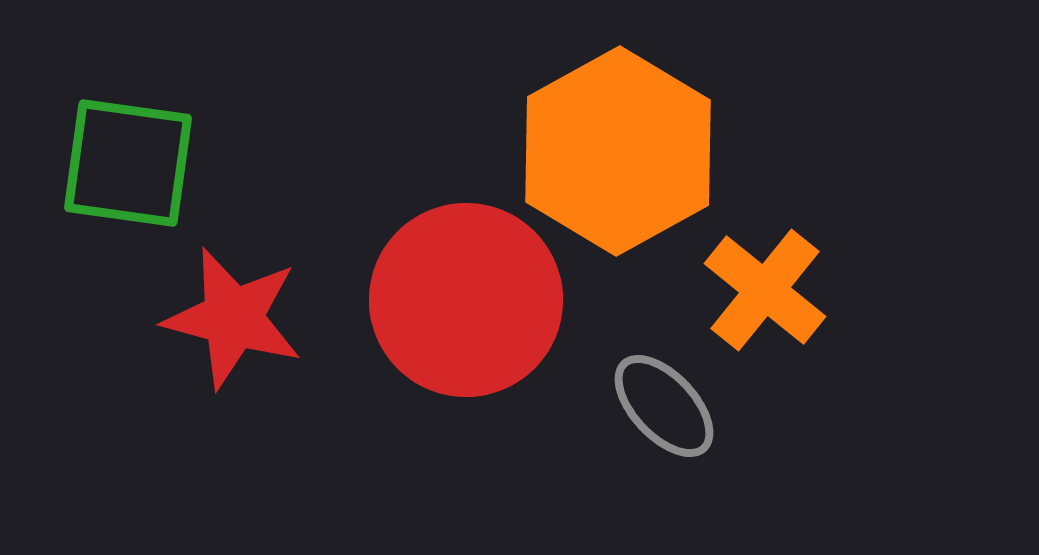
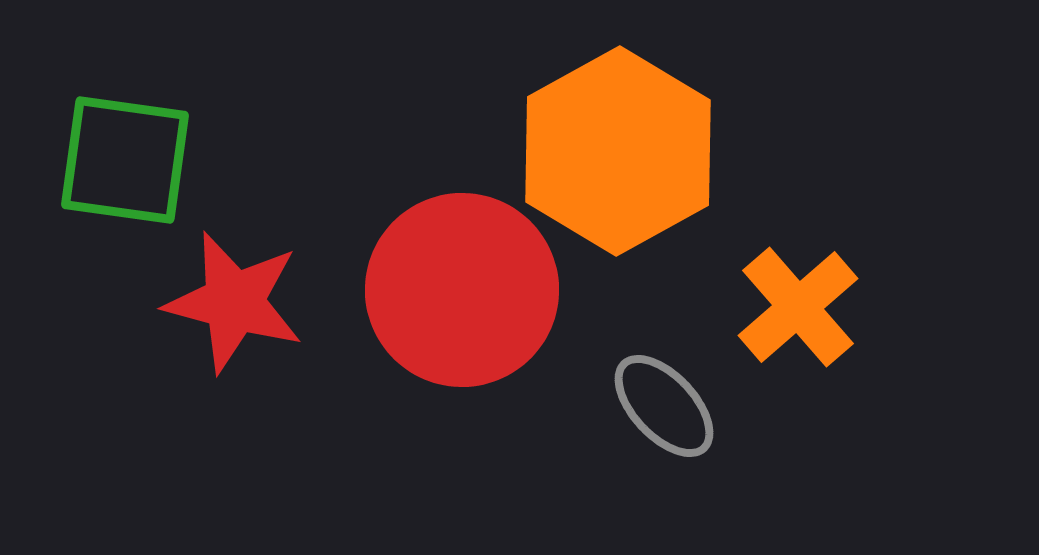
green square: moved 3 px left, 3 px up
orange cross: moved 33 px right, 17 px down; rotated 10 degrees clockwise
red circle: moved 4 px left, 10 px up
red star: moved 1 px right, 16 px up
